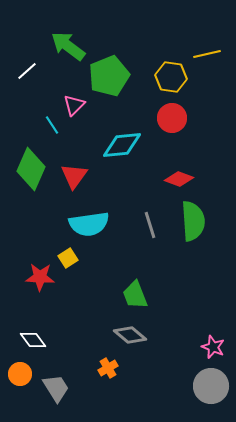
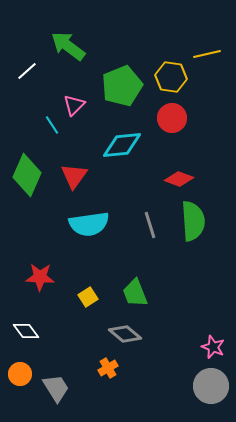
green pentagon: moved 13 px right, 10 px down
green diamond: moved 4 px left, 6 px down
yellow square: moved 20 px right, 39 px down
green trapezoid: moved 2 px up
gray diamond: moved 5 px left, 1 px up
white diamond: moved 7 px left, 9 px up
